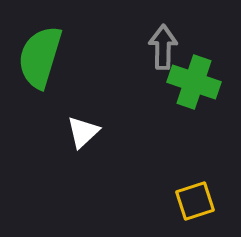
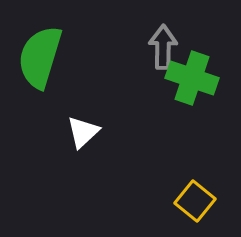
green cross: moved 2 px left, 4 px up
yellow square: rotated 33 degrees counterclockwise
